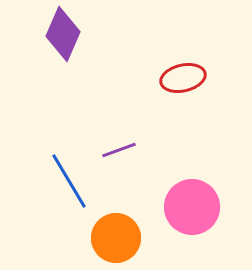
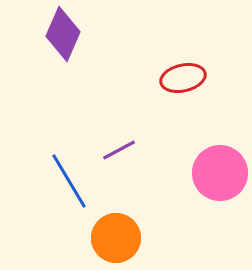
purple line: rotated 8 degrees counterclockwise
pink circle: moved 28 px right, 34 px up
